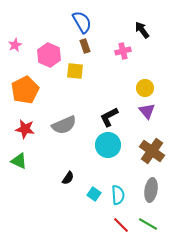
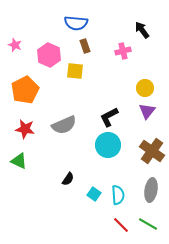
blue semicircle: moved 6 px left, 1 px down; rotated 125 degrees clockwise
pink star: rotated 24 degrees counterclockwise
purple triangle: rotated 18 degrees clockwise
black semicircle: moved 1 px down
